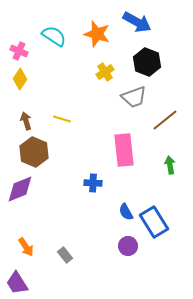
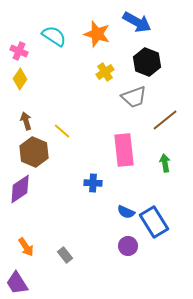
yellow line: moved 12 px down; rotated 24 degrees clockwise
green arrow: moved 5 px left, 2 px up
purple diamond: rotated 12 degrees counterclockwise
blue semicircle: rotated 36 degrees counterclockwise
